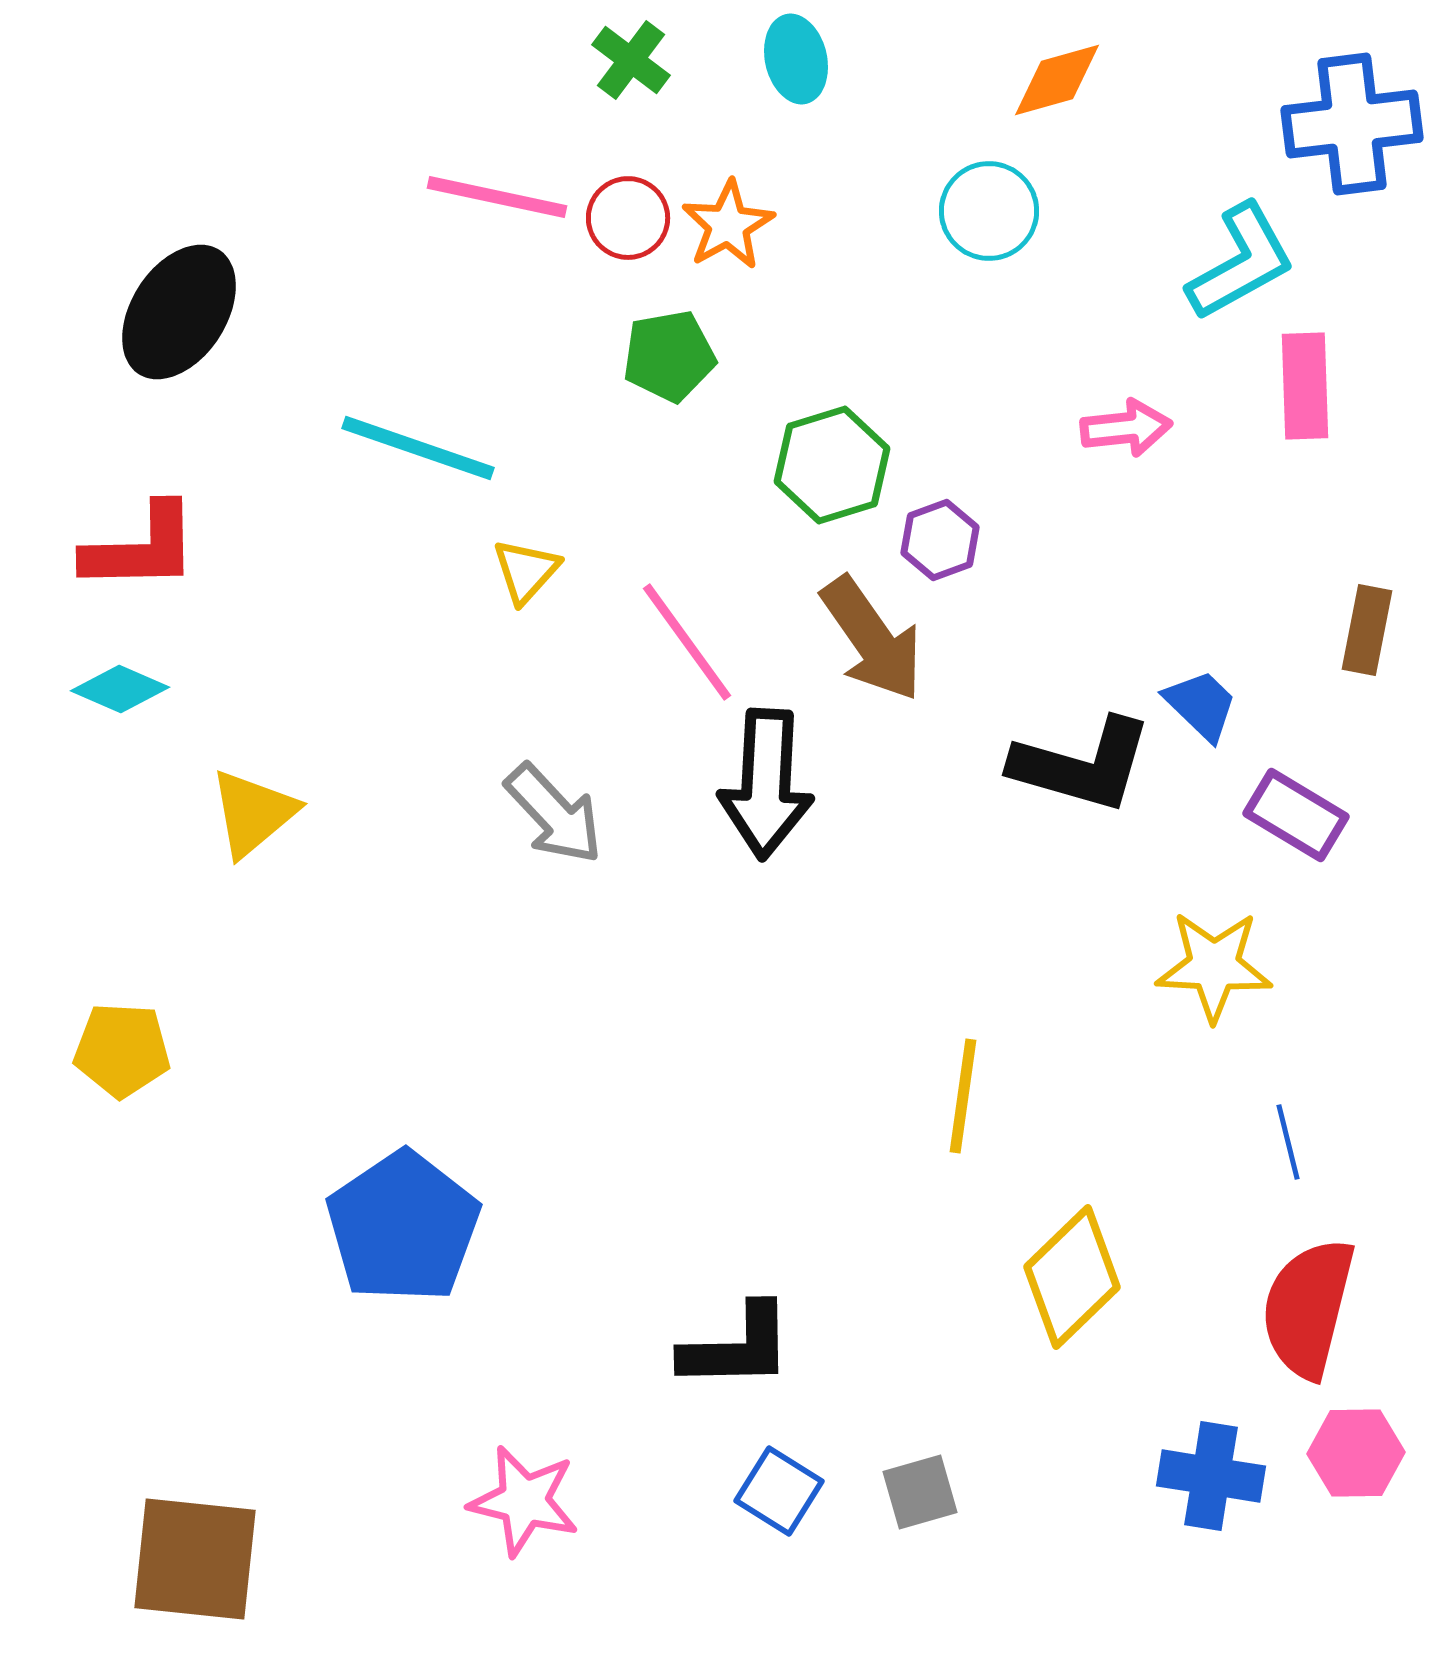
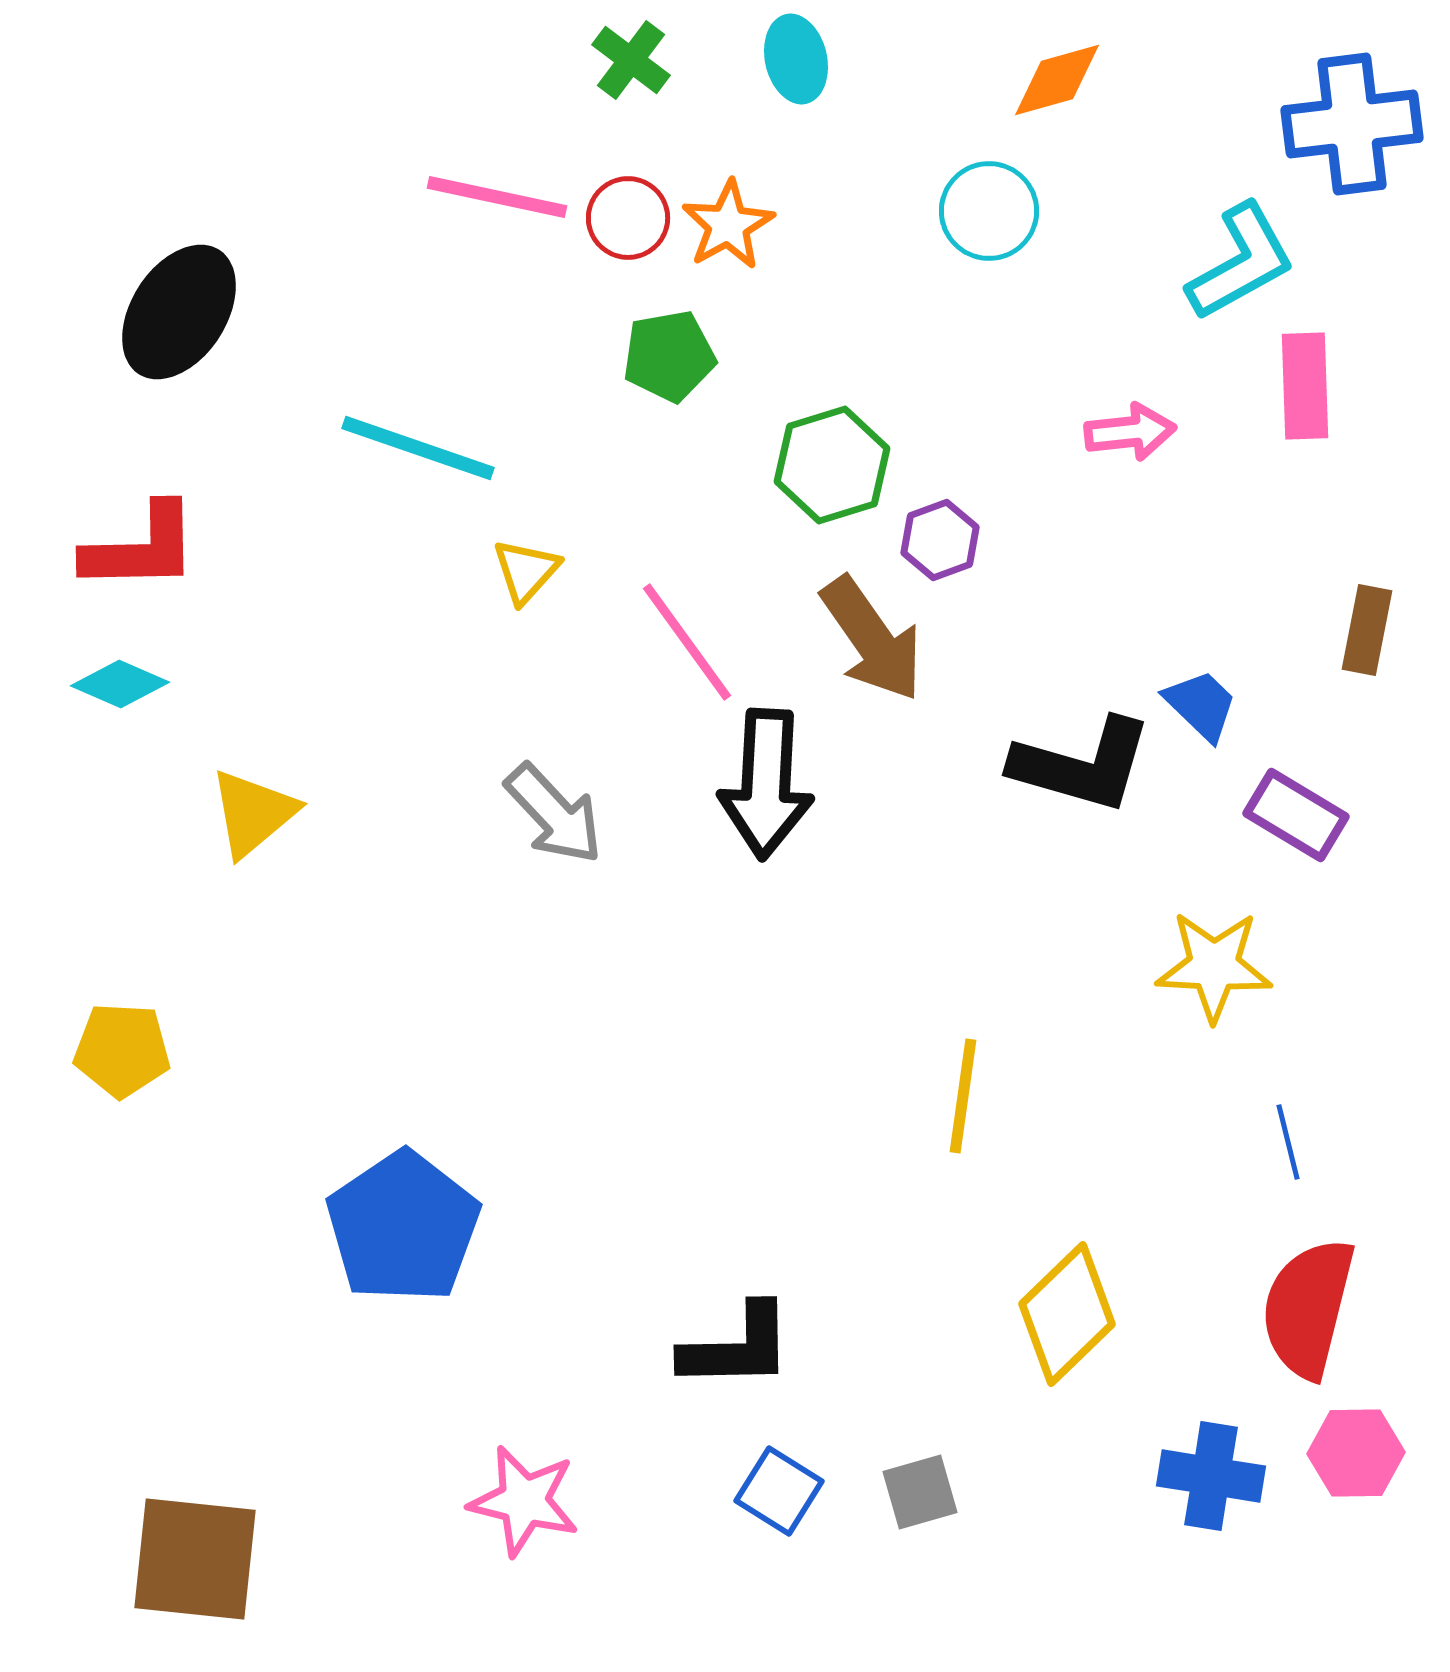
pink arrow at (1126, 428): moved 4 px right, 4 px down
cyan diamond at (120, 689): moved 5 px up
yellow diamond at (1072, 1277): moved 5 px left, 37 px down
